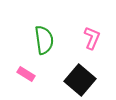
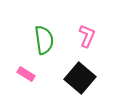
pink L-shape: moved 5 px left, 2 px up
black square: moved 2 px up
